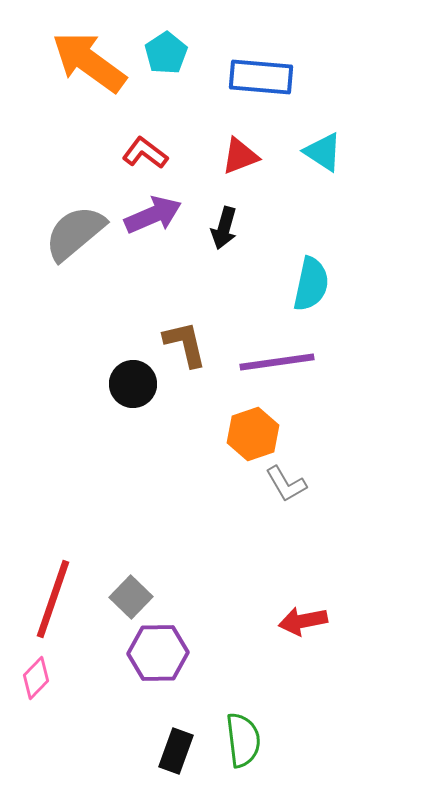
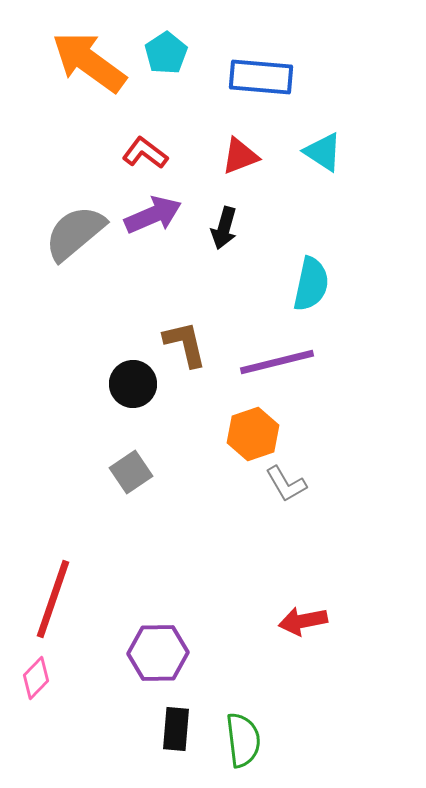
purple line: rotated 6 degrees counterclockwise
gray square: moved 125 px up; rotated 12 degrees clockwise
black rectangle: moved 22 px up; rotated 15 degrees counterclockwise
